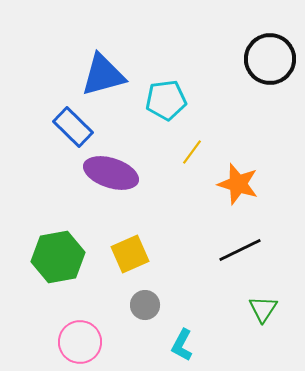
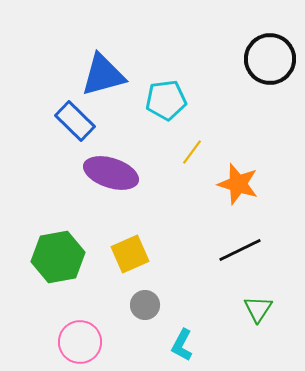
blue rectangle: moved 2 px right, 6 px up
green triangle: moved 5 px left
